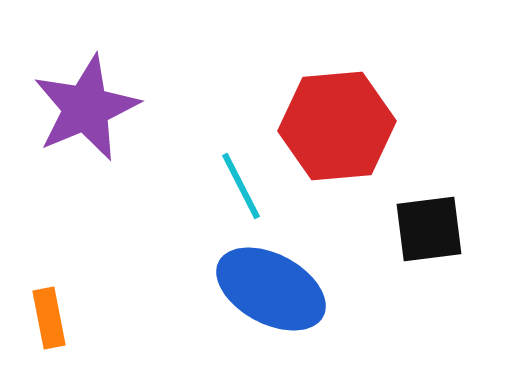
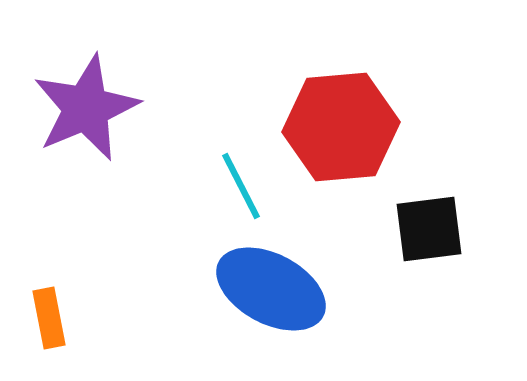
red hexagon: moved 4 px right, 1 px down
